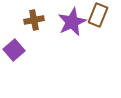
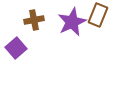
purple square: moved 2 px right, 2 px up
